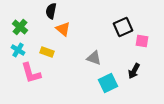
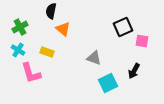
green cross: rotated 21 degrees clockwise
